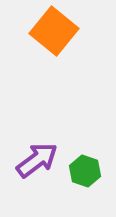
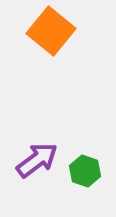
orange square: moved 3 px left
